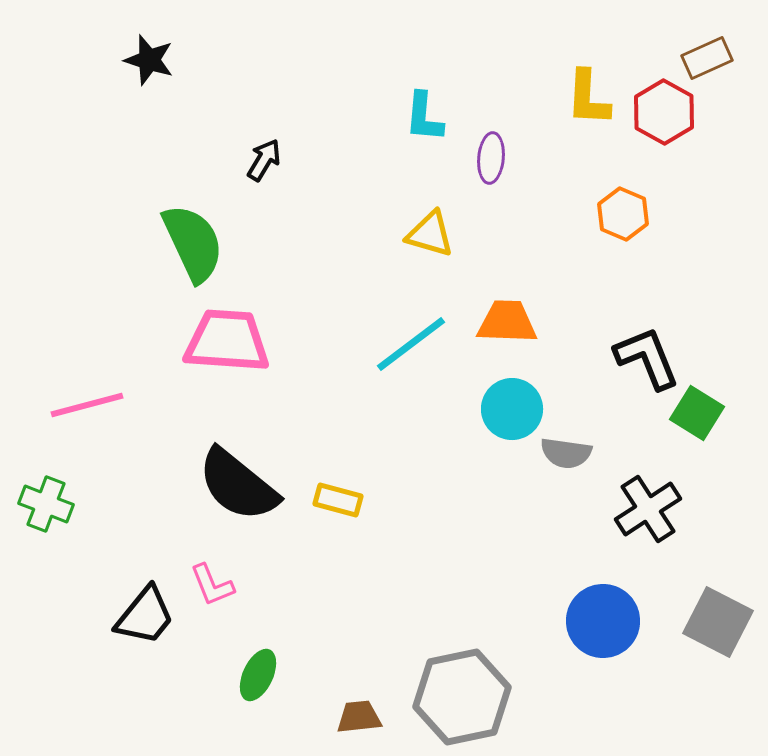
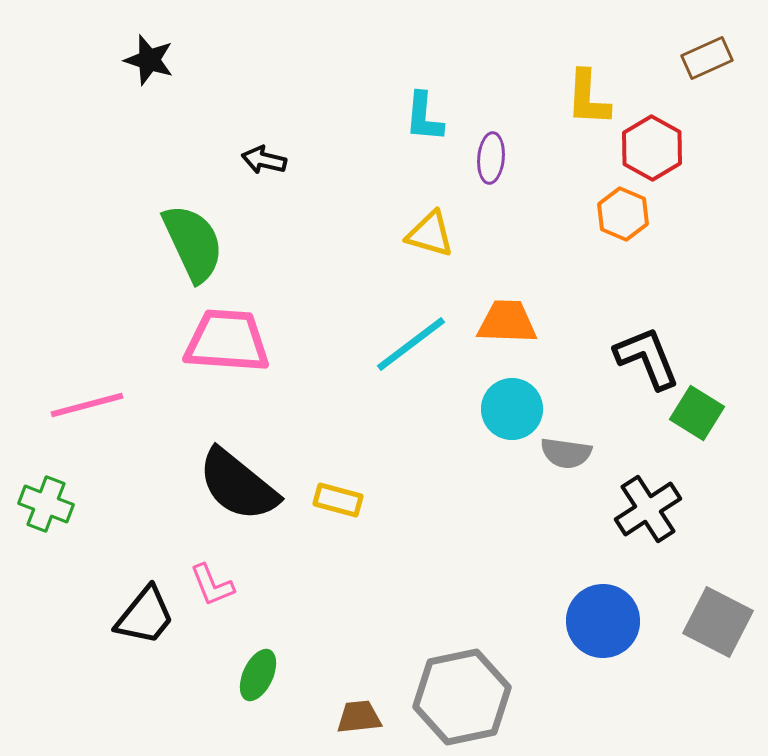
red hexagon: moved 12 px left, 36 px down
black arrow: rotated 108 degrees counterclockwise
